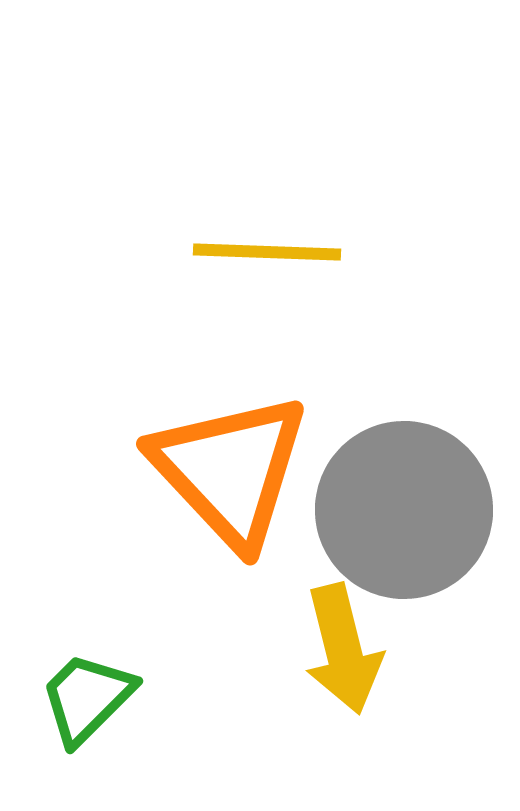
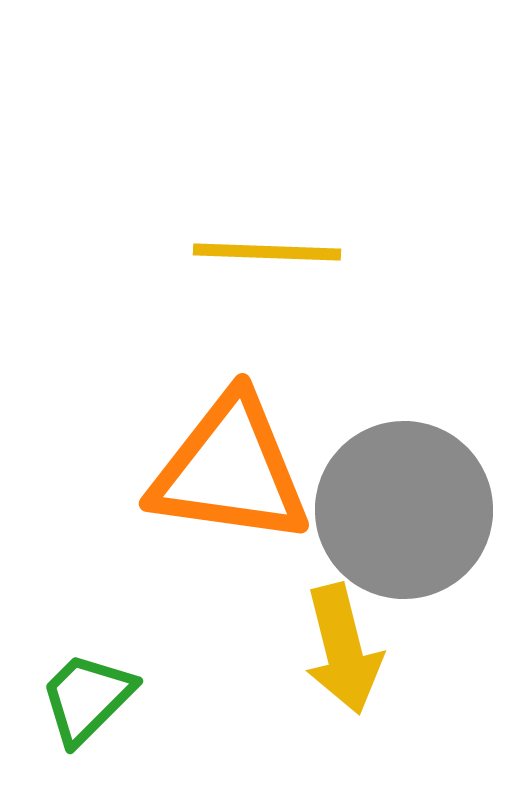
orange triangle: rotated 39 degrees counterclockwise
